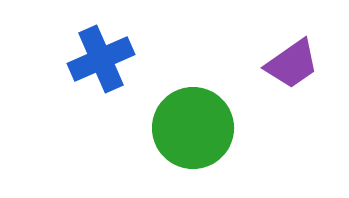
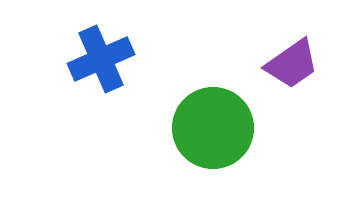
green circle: moved 20 px right
